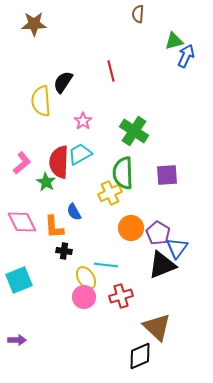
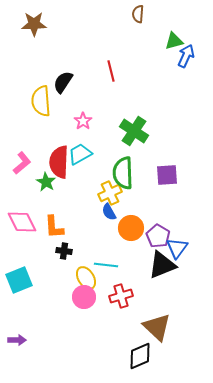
blue semicircle: moved 35 px right
purple pentagon: moved 3 px down
